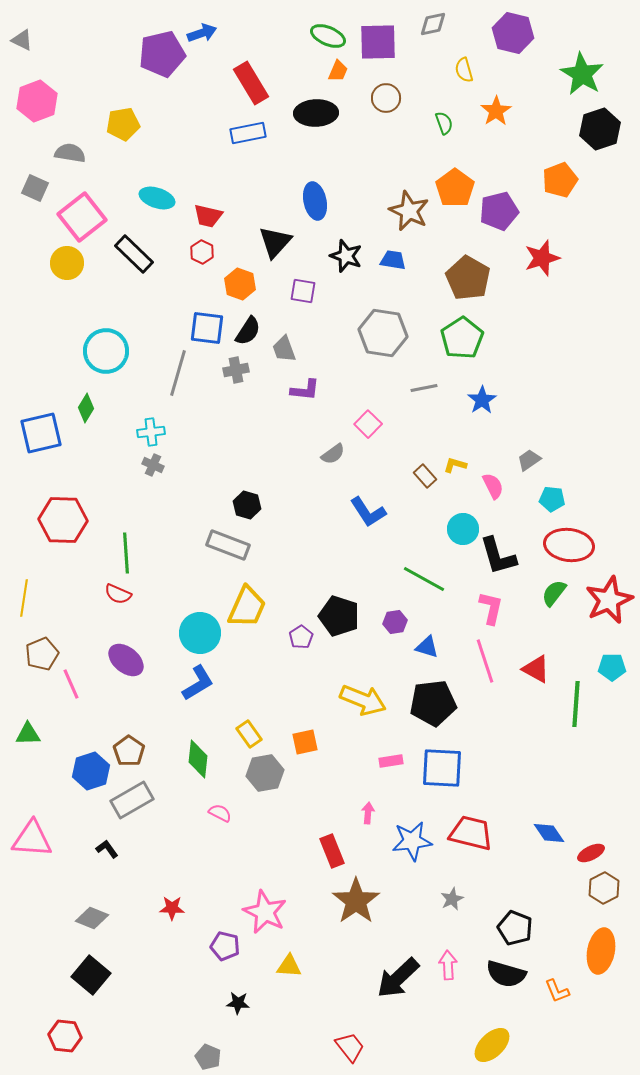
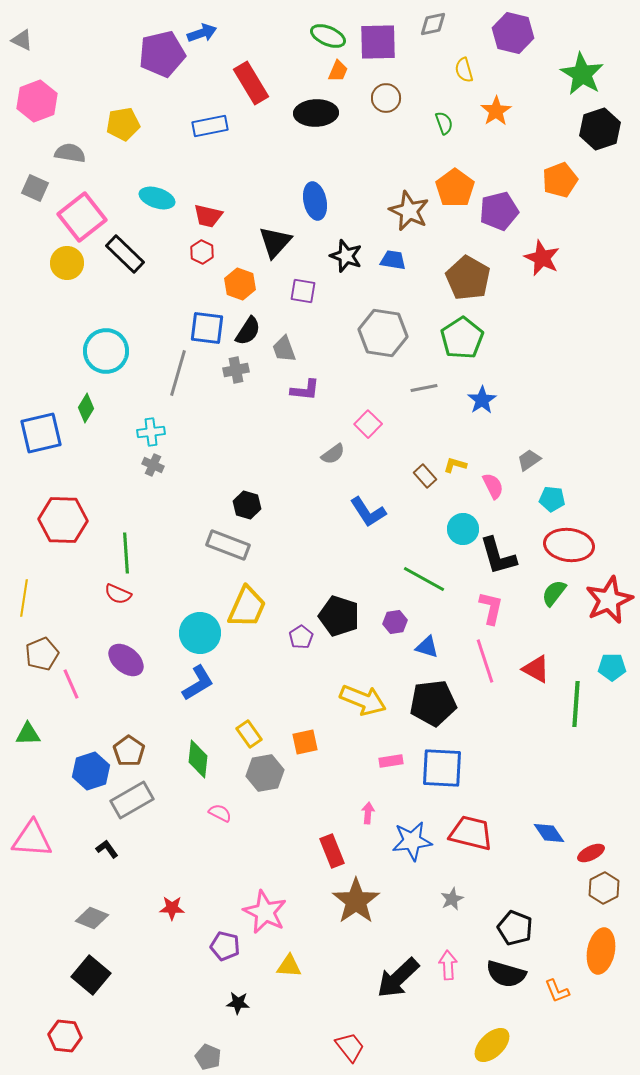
blue rectangle at (248, 133): moved 38 px left, 7 px up
black rectangle at (134, 254): moved 9 px left
red star at (542, 258): rotated 30 degrees counterclockwise
